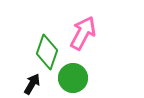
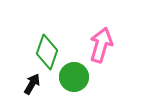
pink arrow: moved 18 px right, 12 px down; rotated 12 degrees counterclockwise
green circle: moved 1 px right, 1 px up
